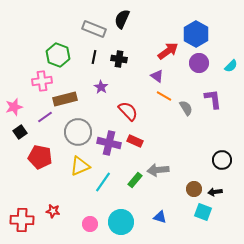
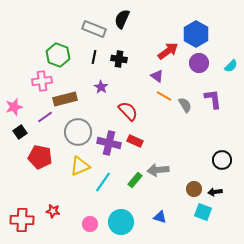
gray semicircle: moved 1 px left, 3 px up
